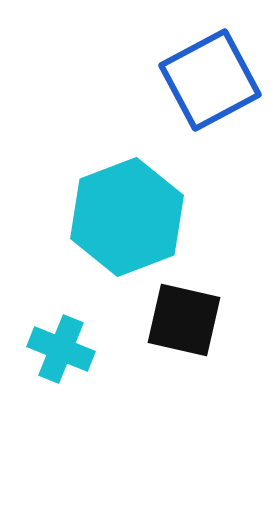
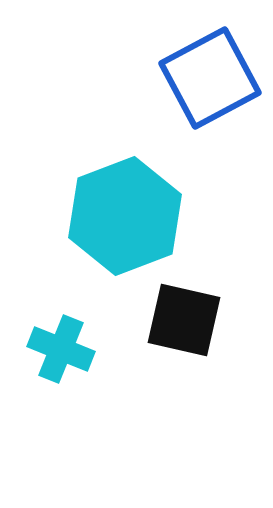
blue square: moved 2 px up
cyan hexagon: moved 2 px left, 1 px up
